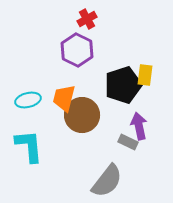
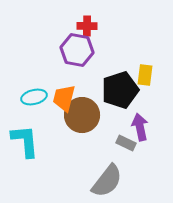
red cross: moved 7 px down; rotated 30 degrees clockwise
purple hexagon: rotated 16 degrees counterclockwise
black pentagon: moved 3 px left, 5 px down
cyan ellipse: moved 6 px right, 3 px up
purple arrow: moved 1 px right, 1 px down
gray rectangle: moved 2 px left, 1 px down
cyan L-shape: moved 4 px left, 5 px up
